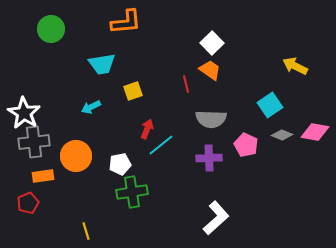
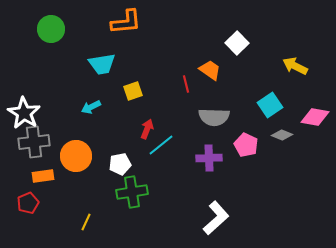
white square: moved 25 px right
gray semicircle: moved 3 px right, 2 px up
pink diamond: moved 15 px up
yellow line: moved 9 px up; rotated 42 degrees clockwise
